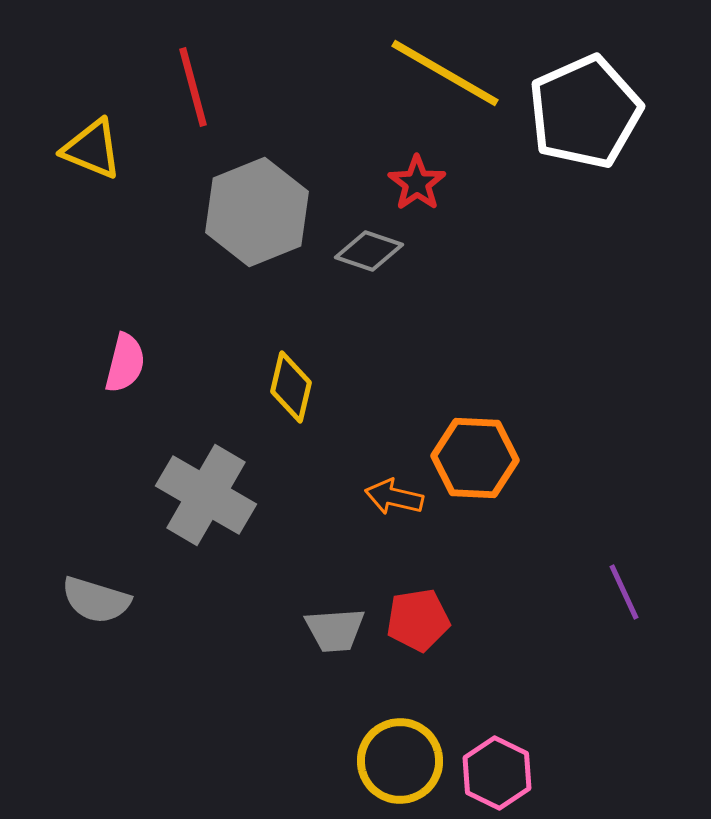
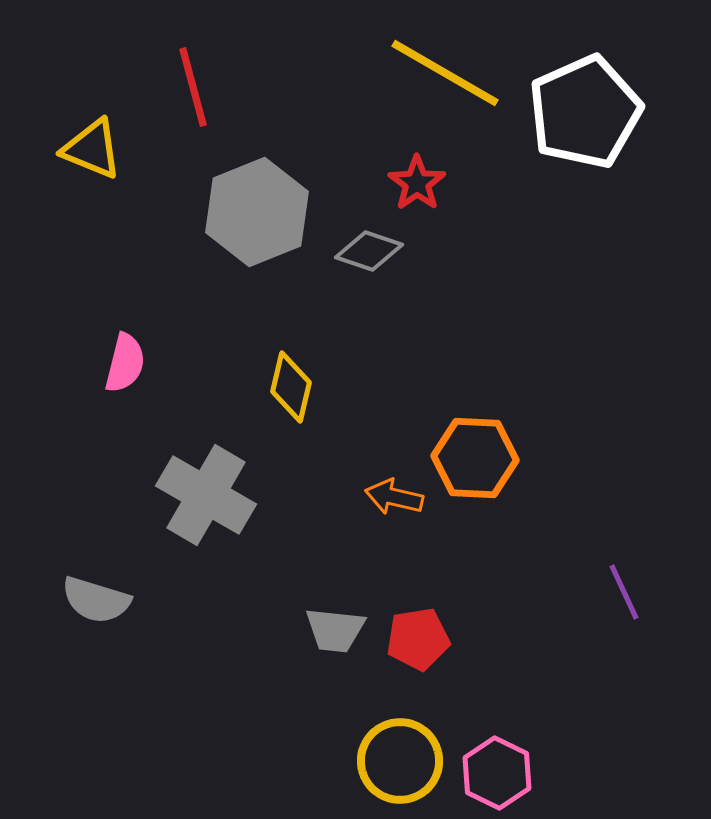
red pentagon: moved 19 px down
gray trapezoid: rotated 10 degrees clockwise
